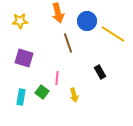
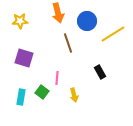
yellow line: rotated 65 degrees counterclockwise
